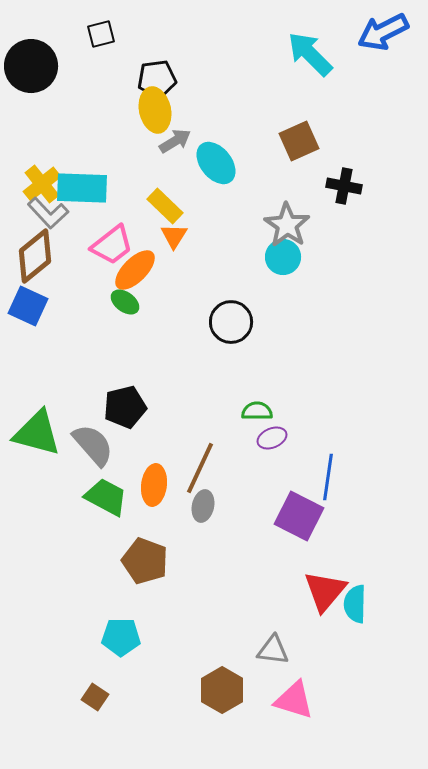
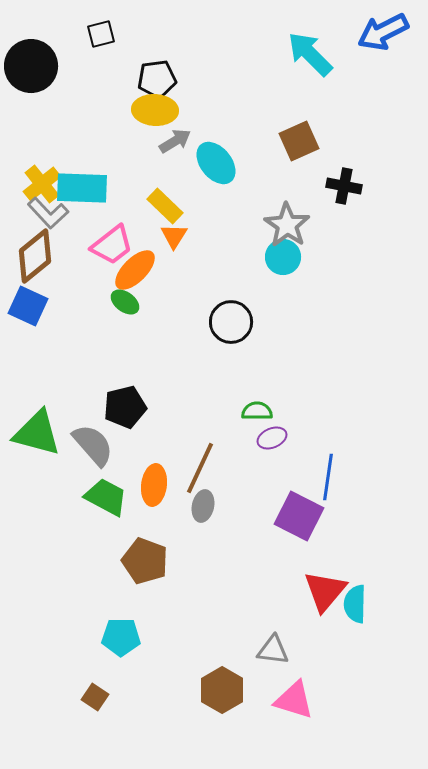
yellow ellipse at (155, 110): rotated 75 degrees counterclockwise
